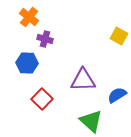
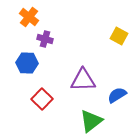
green triangle: rotated 40 degrees clockwise
